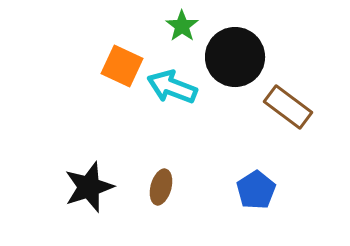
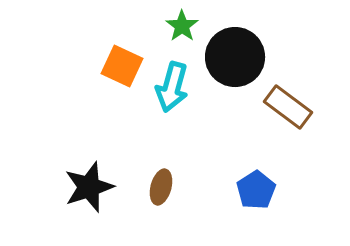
cyan arrow: rotated 96 degrees counterclockwise
